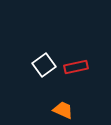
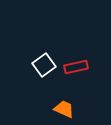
orange trapezoid: moved 1 px right, 1 px up
